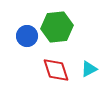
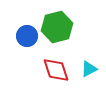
green hexagon: rotated 8 degrees counterclockwise
